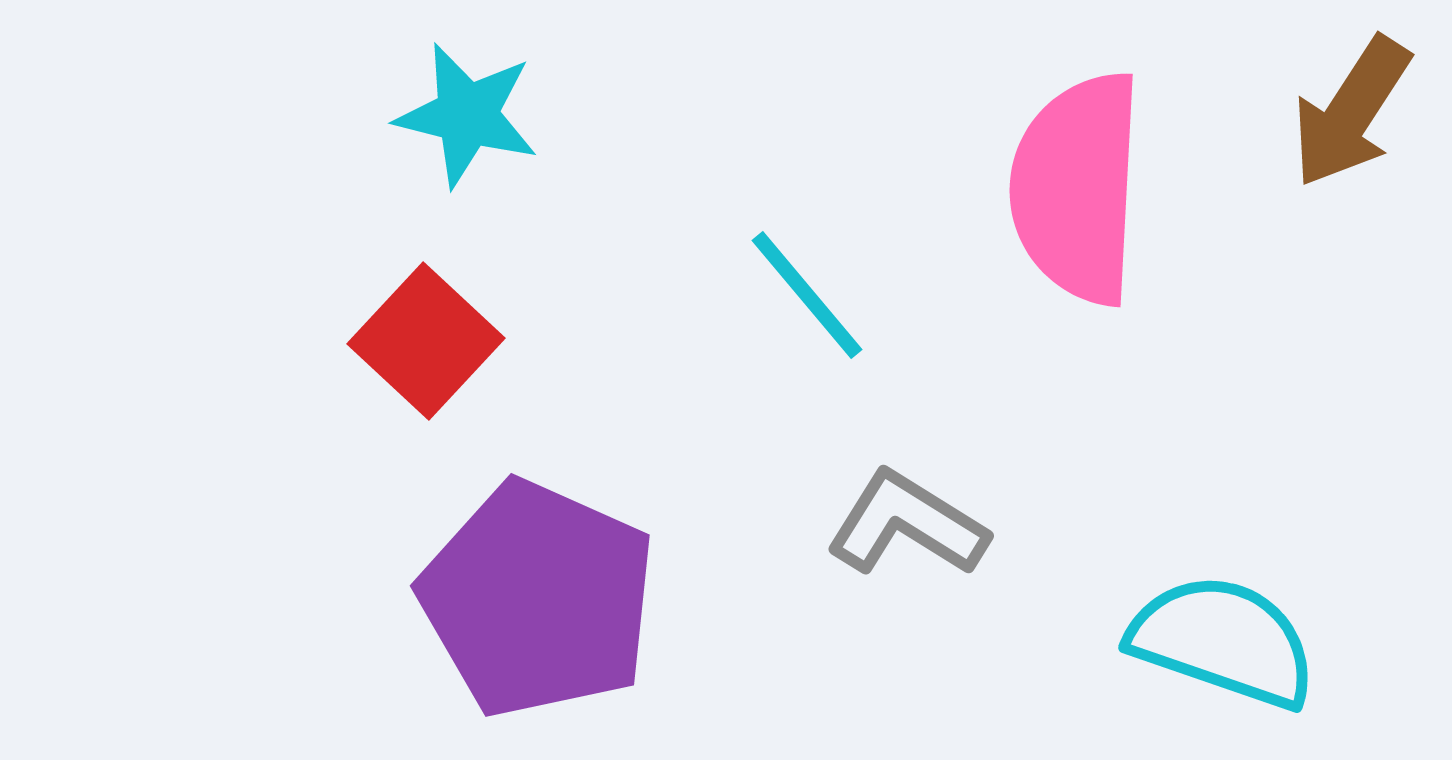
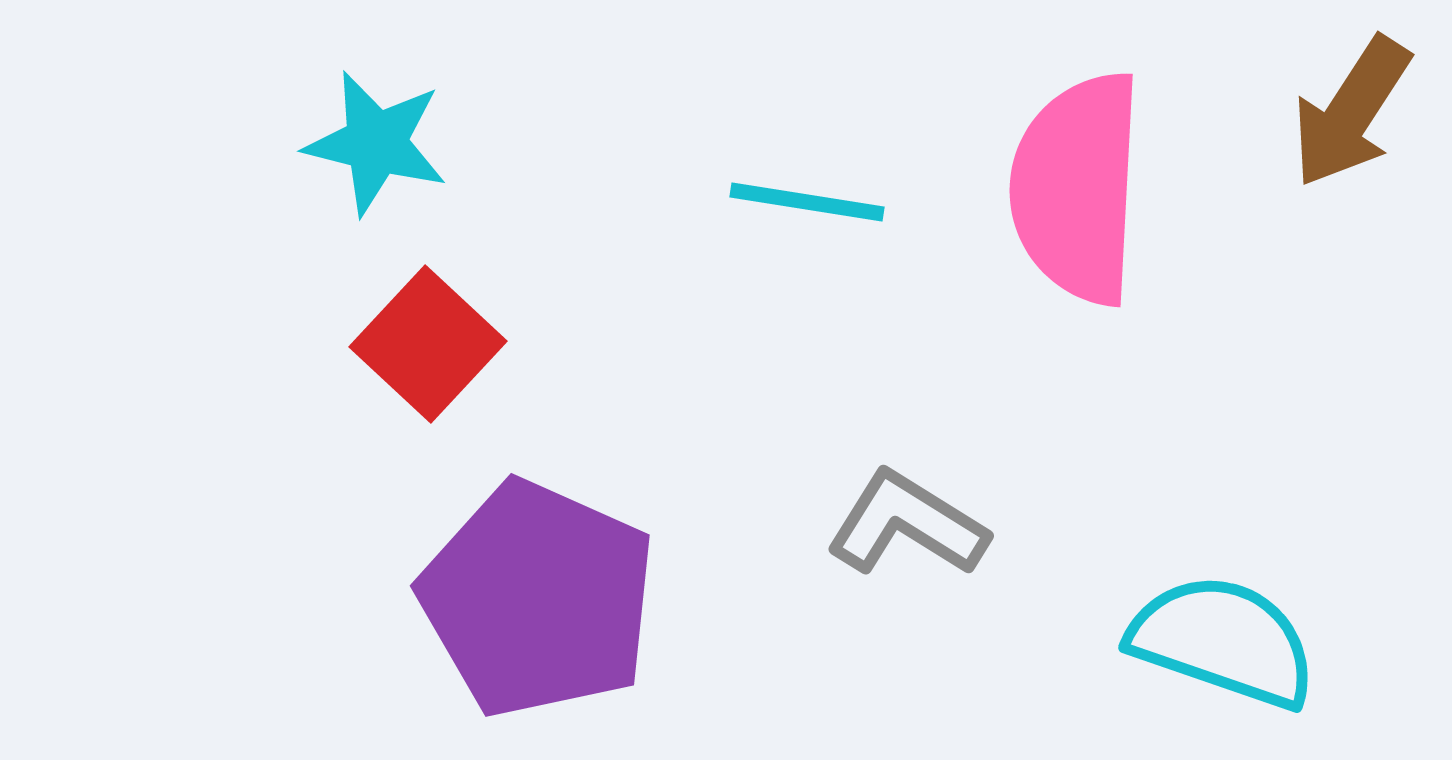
cyan star: moved 91 px left, 28 px down
cyan line: moved 93 px up; rotated 41 degrees counterclockwise
red square: moved 2 px right, 3 px down
